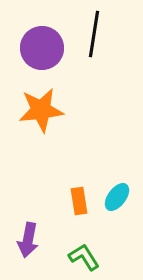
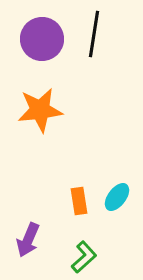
purple circle: moved 9 px up
orange star: moved 1 px left
purple arrow: rotated 12 degrees clockwise
green L-shape: rotated 80 degrees clockwise
